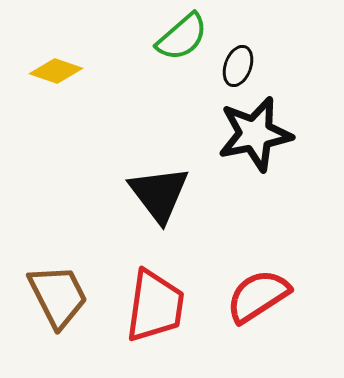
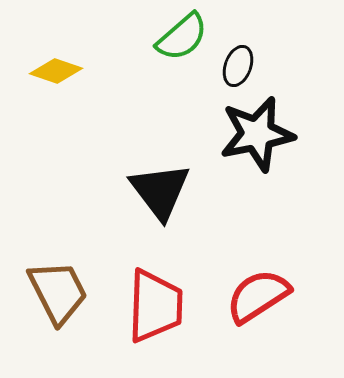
black star: moved 2 px right
black triangle: moved 1 px right, 3 px up
brown trapezoid: moved 4 px up
red trapezoid: rotated 6 degrees counterclockwise
